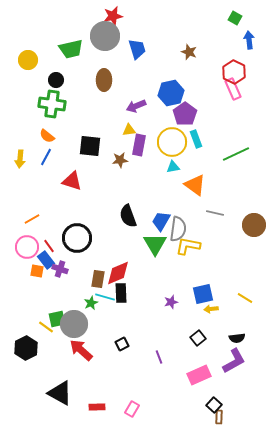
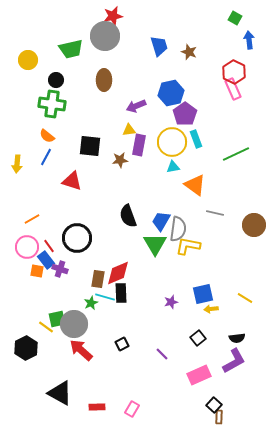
blue trapezoid at (137, 49): moved 22 px right, 3 px up
yellow arrow at (20, 159): moved 3 px left, 5 px down
purple line at (159, 357): moved 3 px right, 3 px up; rotated 24 degrees counterclockwise
